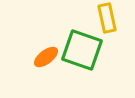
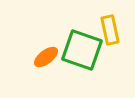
yellow rectangle: moved 3 px right, 12 px down
